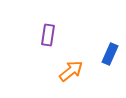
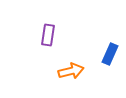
orange arrow: rotated 25 degrees clockwise
